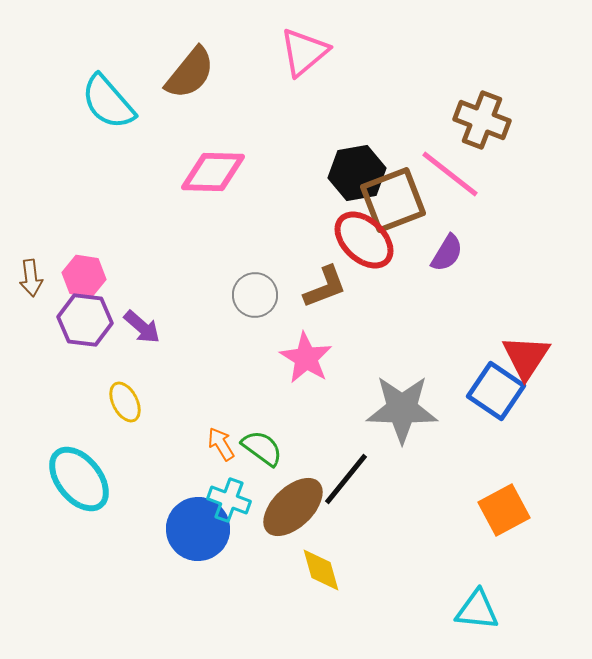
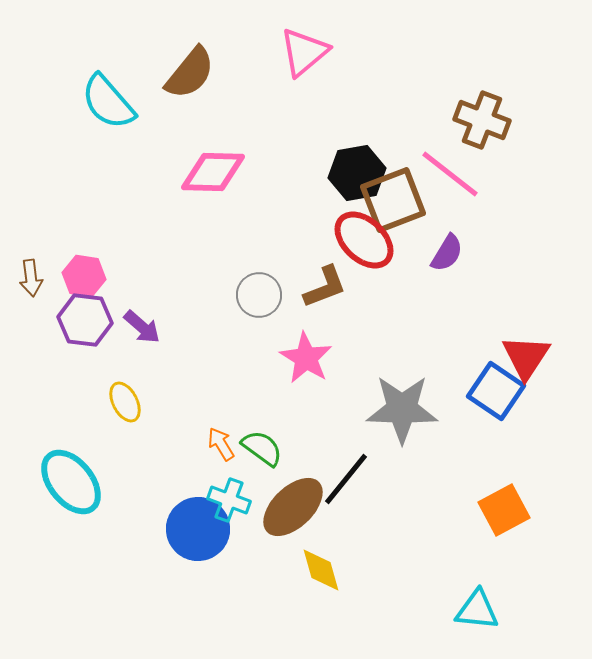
gray circle: moved 4 px right
cyan ellipse: moved 8 px left, 3 px down
